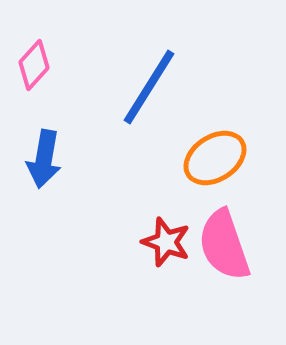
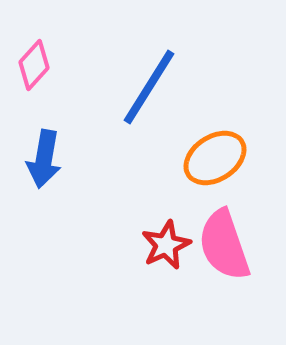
red star: moved 3 px down; rotated 27 degrees clockwise
